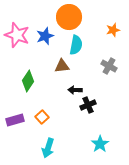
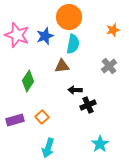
cyan semicircle: moved 3 px left, 1 px up
gray cross: rotated 21 degrees clockwise
